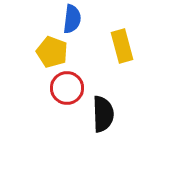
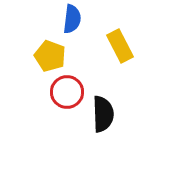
yellow rectangle: moved 2 px left; rotated 12 degrees counterclockwise
yellow pentagon: moved 2 px left, 4 px down
red circle: moved 4 px down
